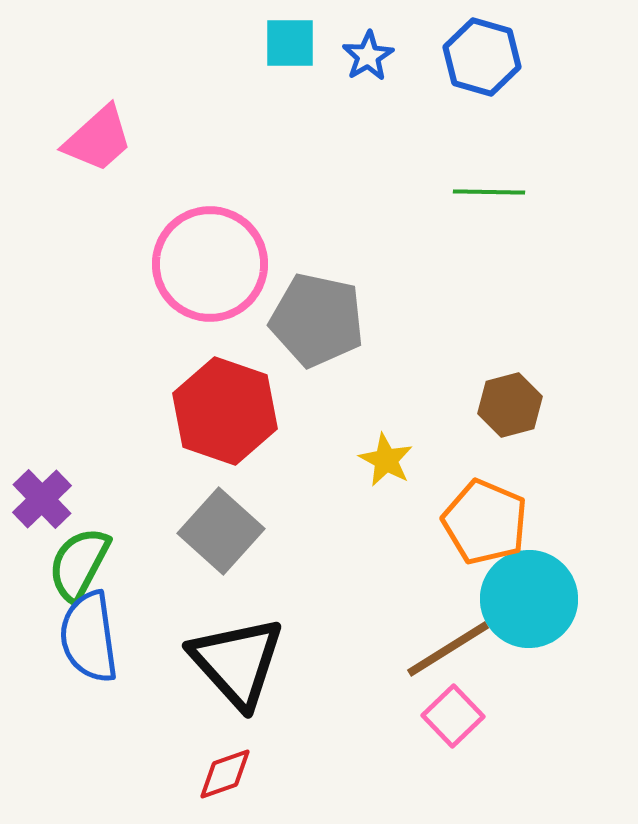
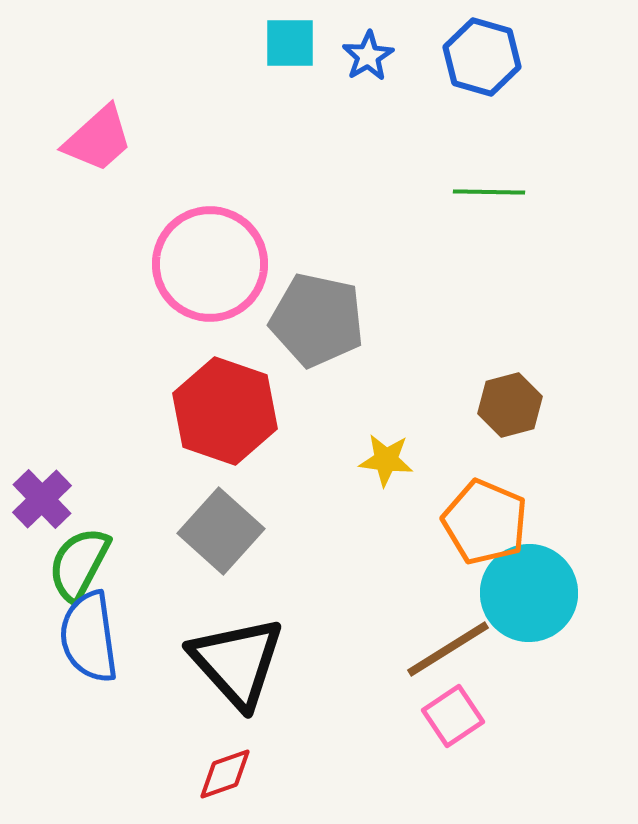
yellow star: rotated 22 degrees counterclockwise
cyan circle: moved 6 px up
pink square: rotated 10 degrees clockwise
